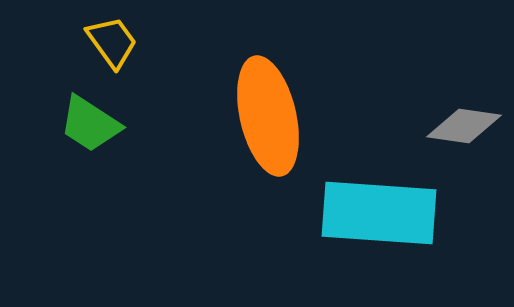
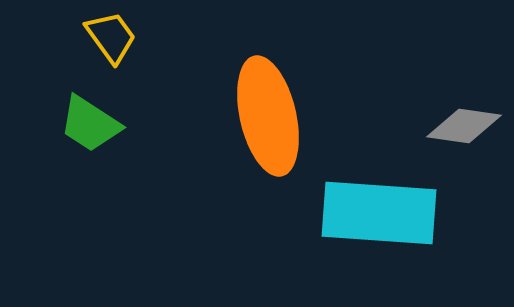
yellow trapezoid: moved 1 px left, 5 px up
